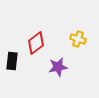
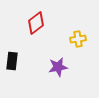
yellow cross: rotated 28 degrees counterclockwise
red diamond: moved 20 px up
